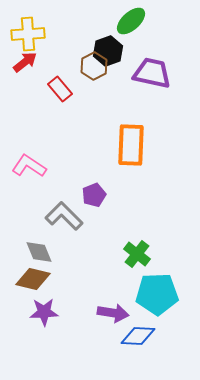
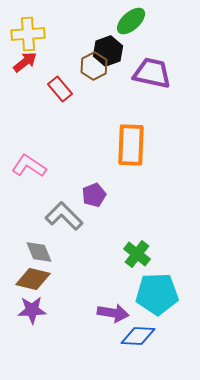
purple star: moved 12 px left, 2 px up
